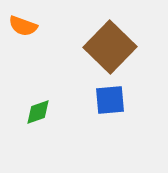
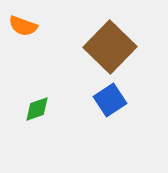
blue square: rotated 28 degrees counterclockwise
green diamond: moved 1 px left, 3 px up
